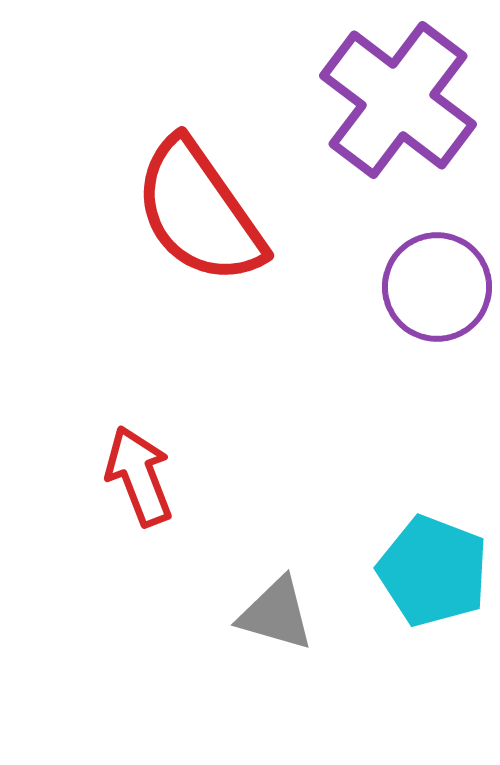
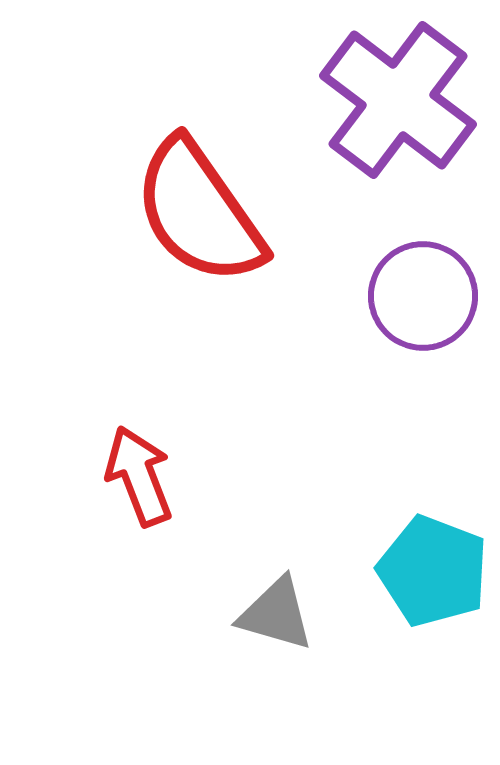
purple circle: moved 14 px left, 9 px down
